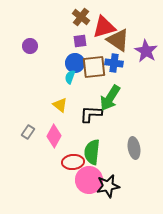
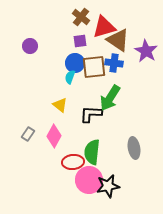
gray rectangle: moved 2 px down
